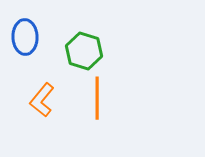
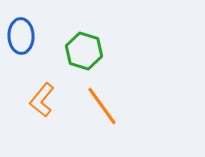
blue ellipse: moved 4 px left, 1 px up
orange line: moved 5 px right, 8 px down; rotated 36 degrees counterclockwise
